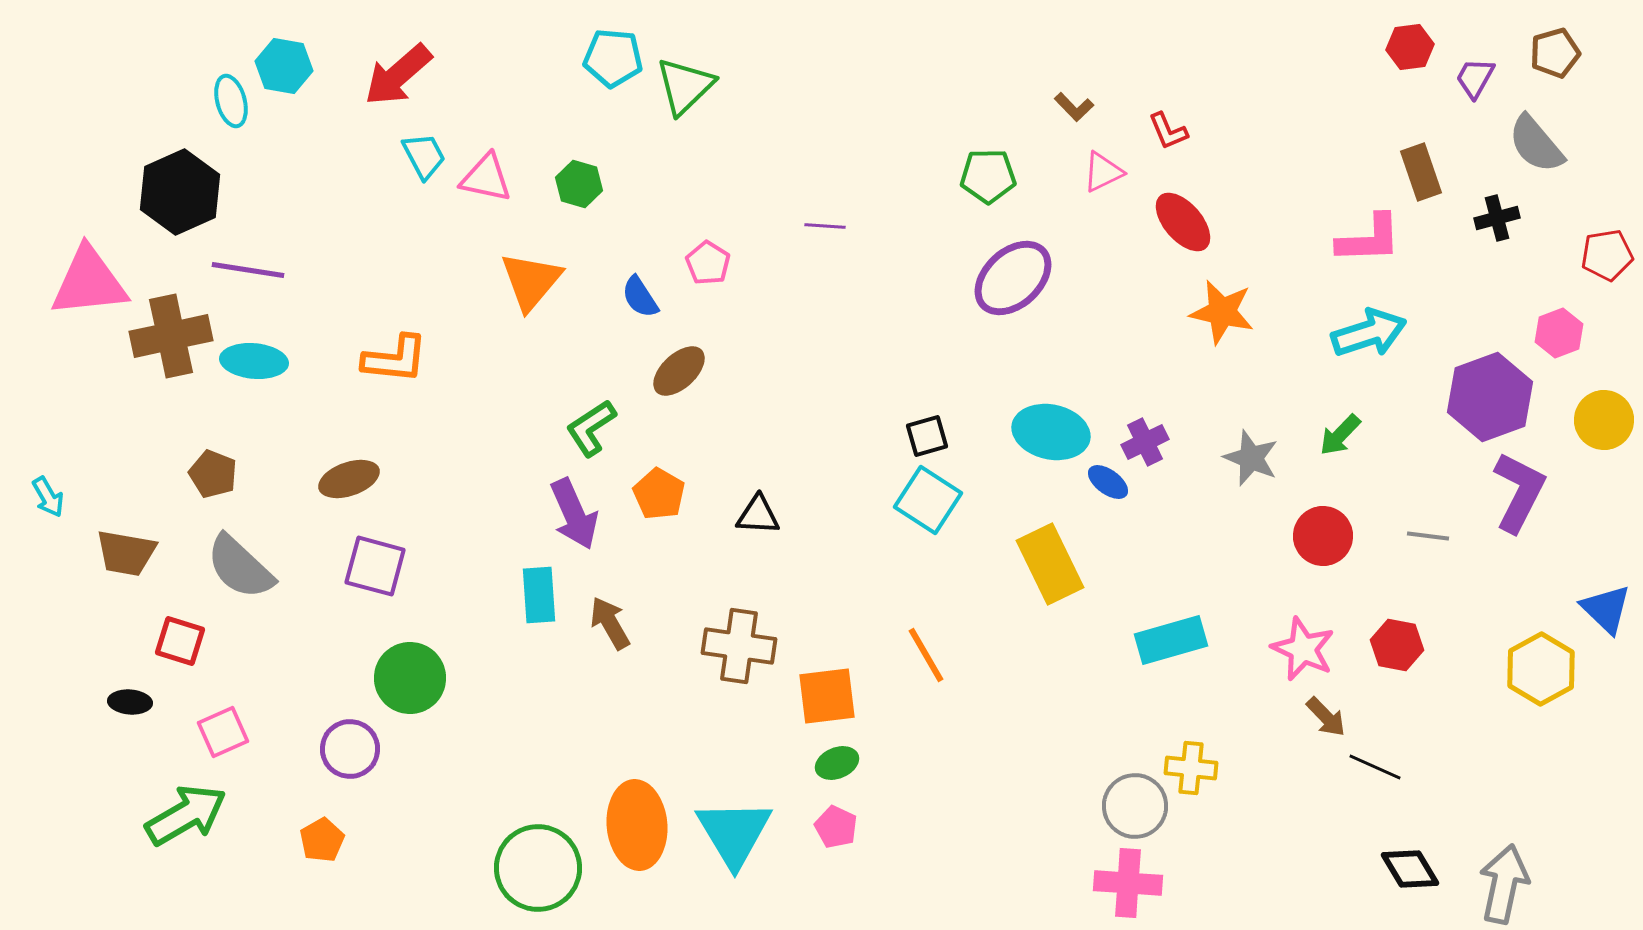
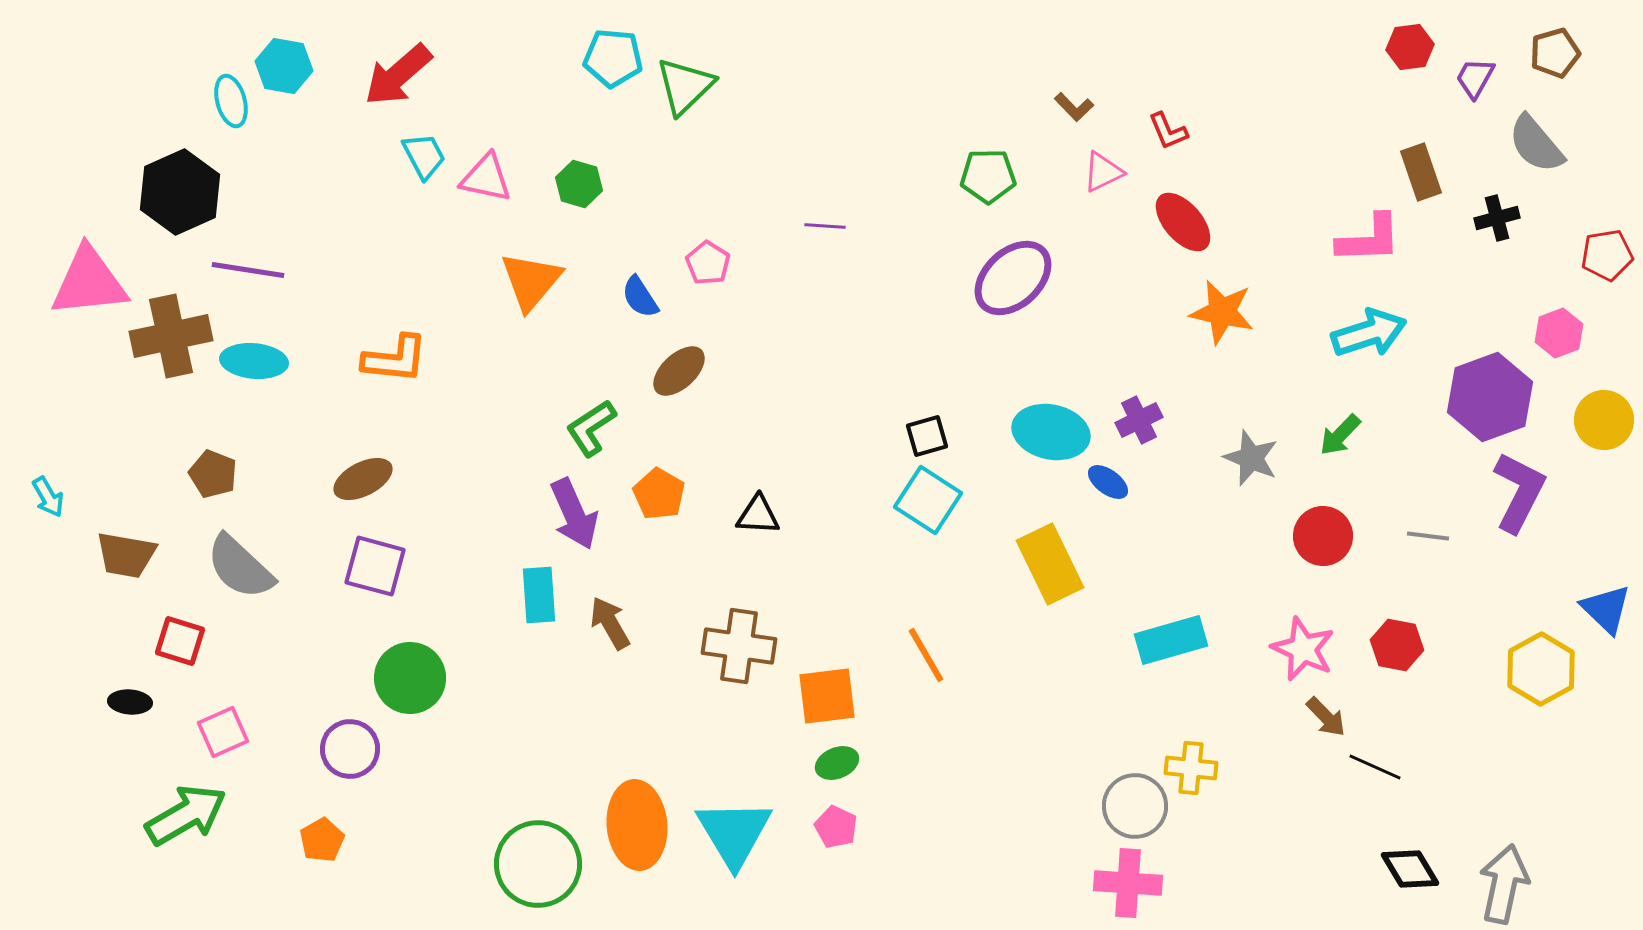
purple cross at (1145, 442): moved 6 px left, 22 px up
brown ellipse at (349, 479): moved 14 px right; rotated 8 degrees counterclockwise
brown trapezoid at (126, 553): moved 2 px down
green circle at (538, 868): moved 4 px up
